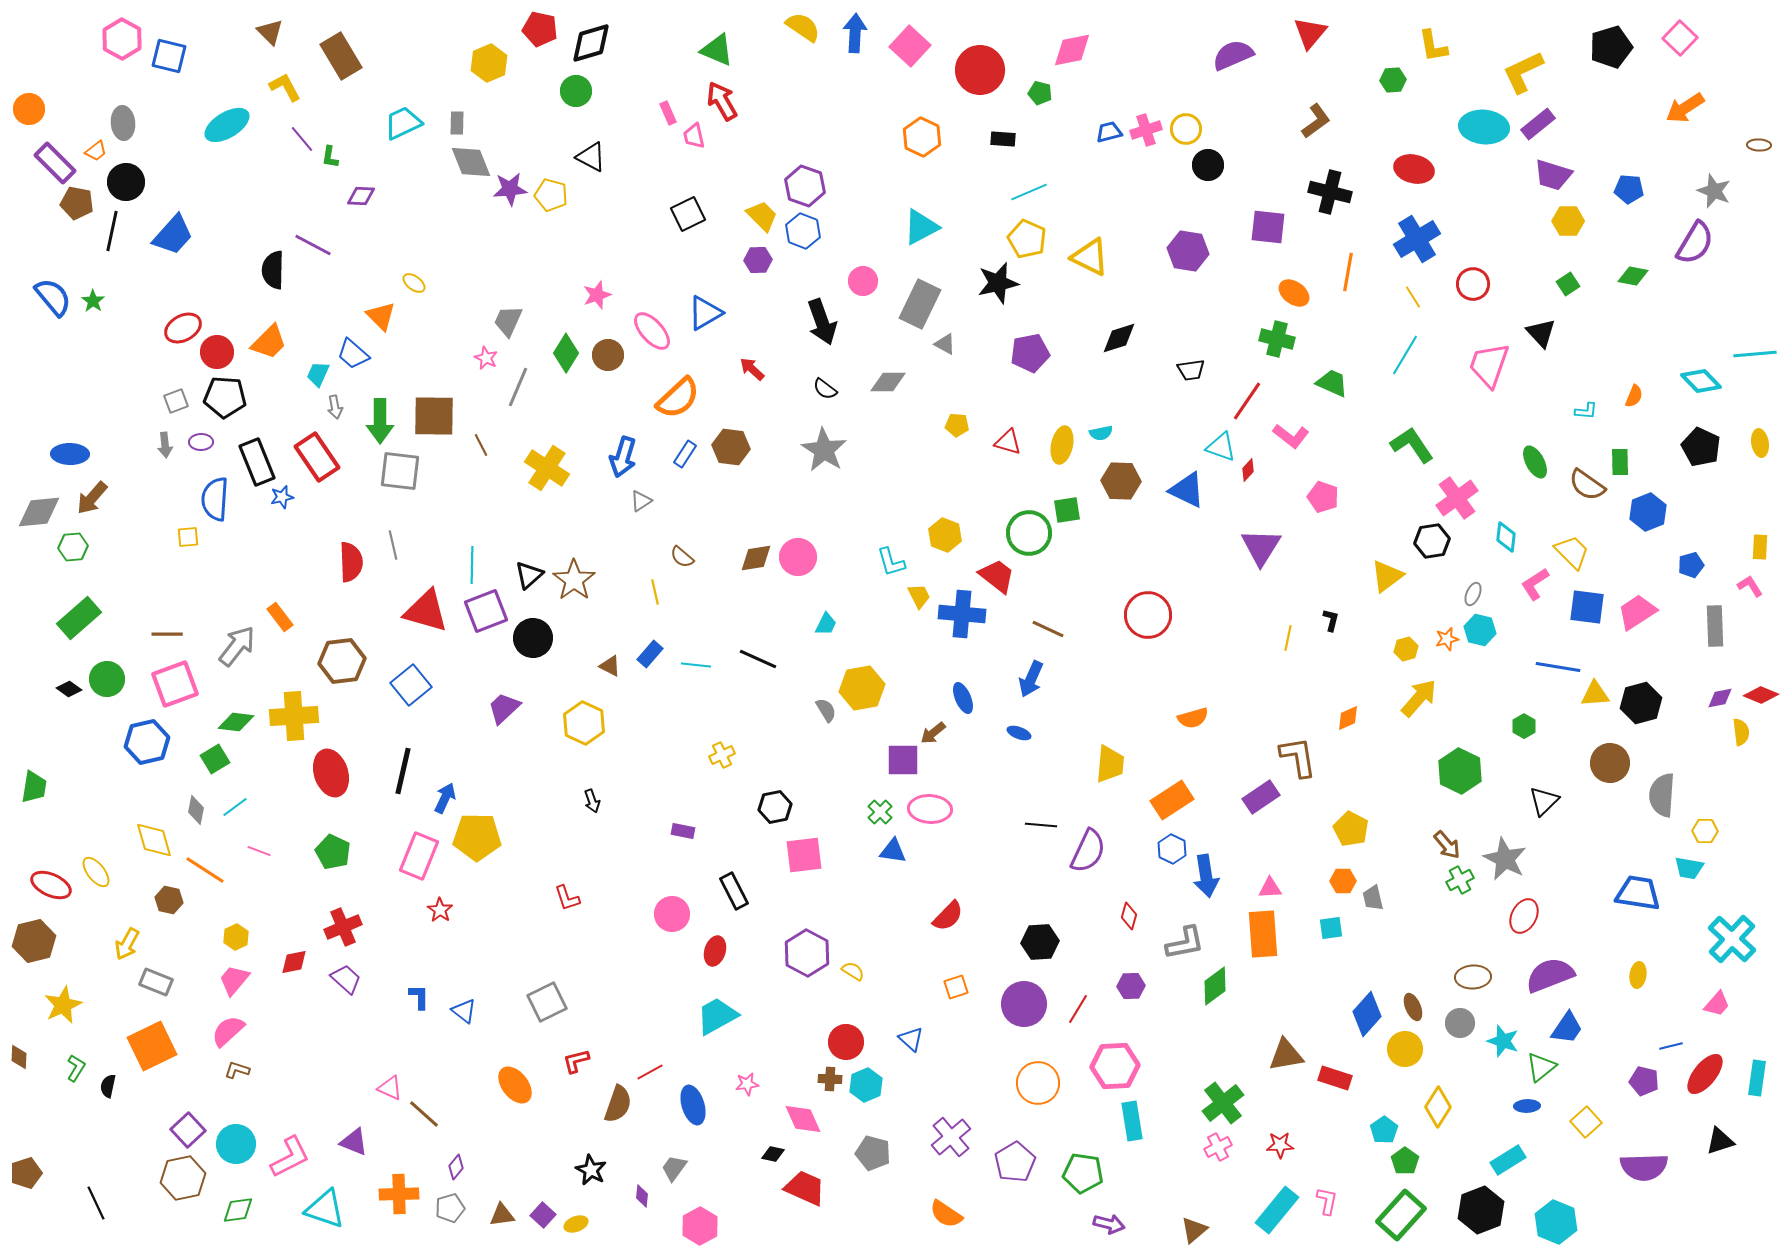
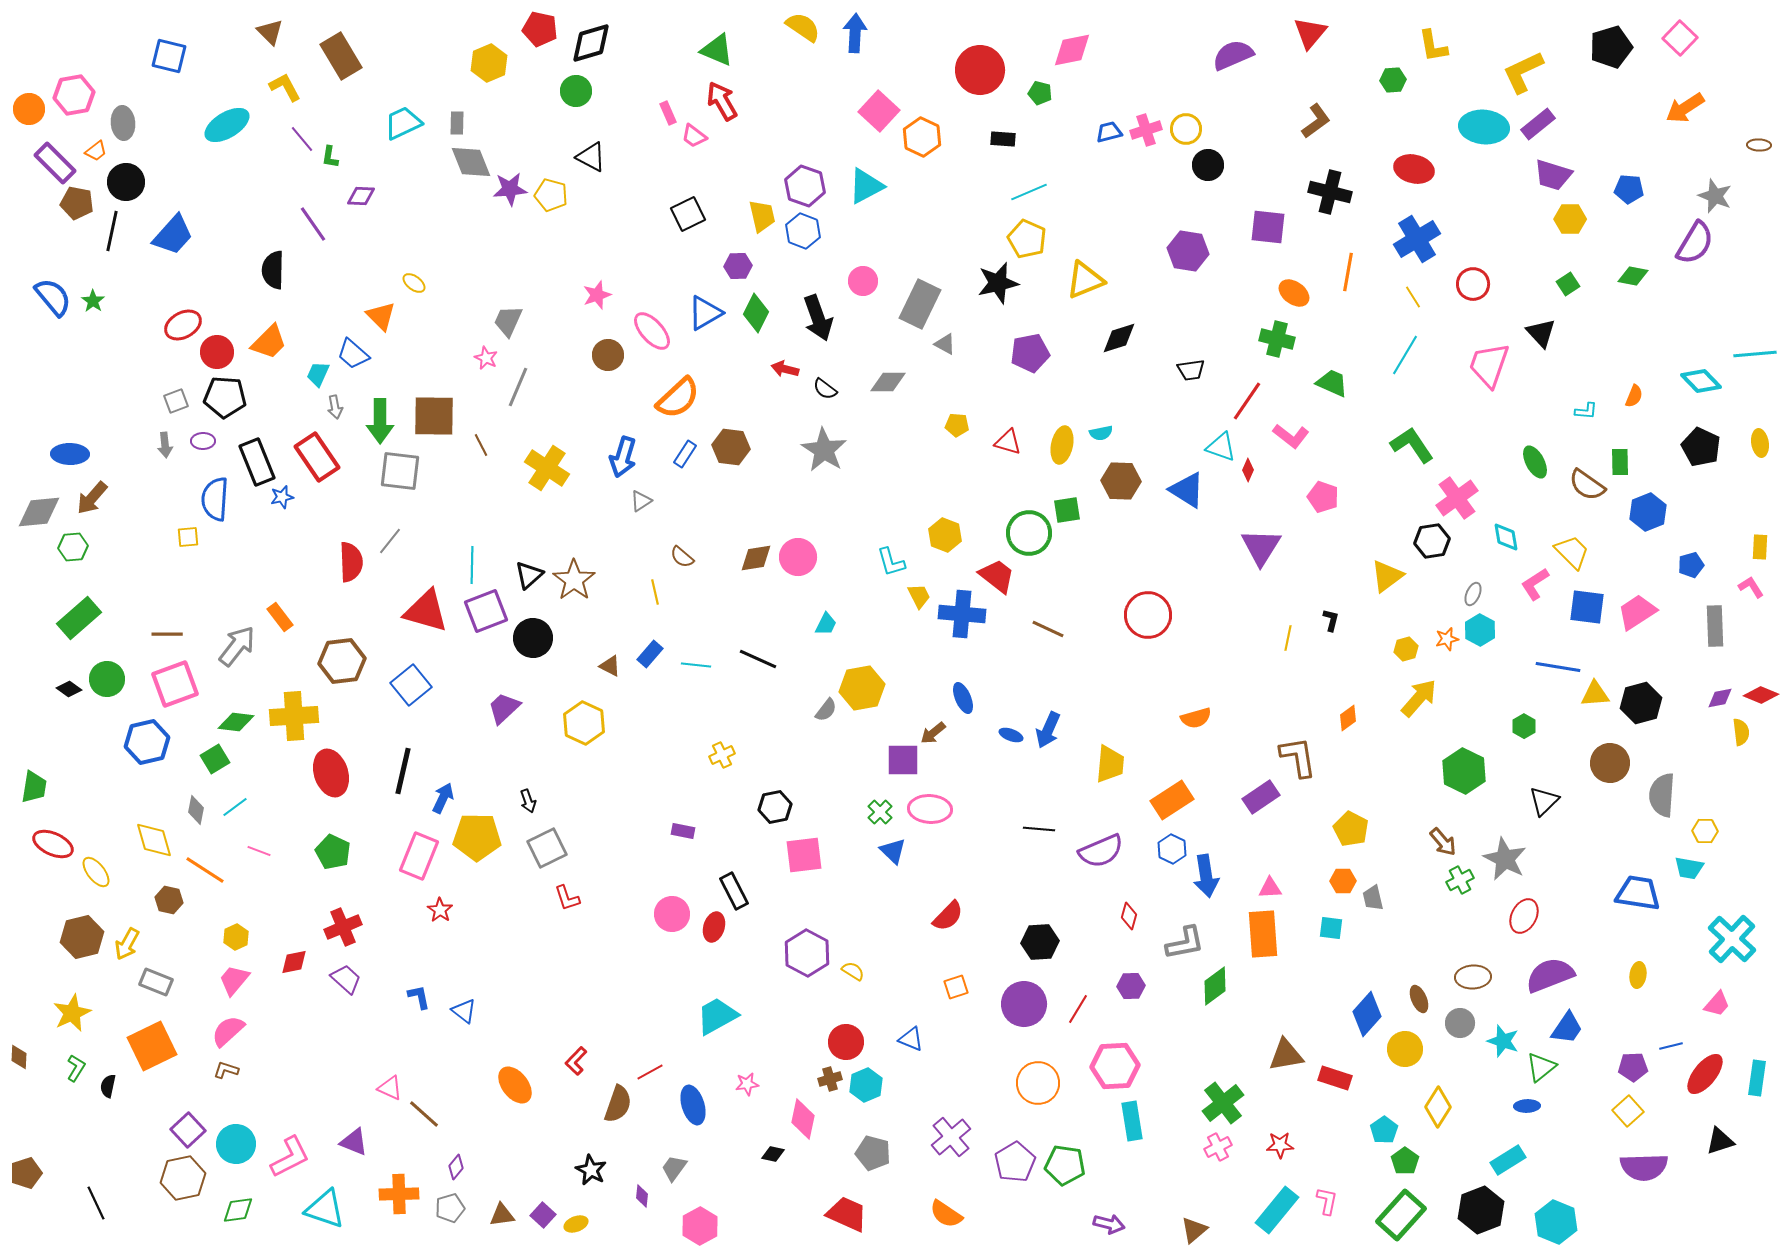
pink hexagon at (122, 39): moved 48 px left, 56 px down; rotated 21 degrees clockwise
pink square at (910, 46): moved 31 px left, 65 px down
pink trapezoid at (694, 136): rotated 40 degrees counterclockwise
gray star at (1714, 191): moved 1 px right, 5 px down
yellow trapezoid at (762, 216): rotated 32 degrees clockwise
yellow hexagon at (1568, 221): moved 2 px right, 2 px up
cyan triangle at (921, 227): moved 55 px left, 41 px up
purple line at (313, 245): moved 21 px up; rotated 27 degrees clockwise
yellow triangle at (1090, 257): moved 5 px left, 23 px down; rotated 48 degrees counterclockwise
purple hexagon at (758, 260): moved 20 px left, 6 px down
black arrow at (822, 322): moved 4 px left, 4 px up
red ellipse at (183, 328): moved 3 px up
green diamond at (566, 353): moved 190 px right, 40 px up; rotated 6 degrees counterclockwise
red arrow at (752, 369): moved 33 px right; rotated 28 degrees counterclockwise
purple ellipse at (201, 442): moved 2 px right, 1 px up
red diamond at (1248, 470): rotated 20 degrees counterclockwise
blue triangle at (1187, 490): rotated 6 degrees clockwise
cyan diamond at (1506, 537): rotated 16 degrees counterclockwise
gray line at (393, 545): moved 3 px left, 4 px up; rotated 52 degrees clockwise
pink L-shape at (1750, 586): moved 1 px right, 1 px down
cyan hexagon at (1480, 630): rotated 16 degrees clockwise
blue arrow at (1031, 679): moved 17 px right, 51 px down
gray semicircle at (826, 710): rotated 70 degrees clockwise
orange semicircle at (1193, 718): moved 3 px right
orange diamond at (1348, 718): rotated 12 degrees counterclockwise
blue ellipse at (1019, 733): moved 8 px left, 2 px down
green hexagon at (1460, 771): moved 4 px right
blue arrow at (445, 798): moved 2 px left
black arrow at (592, 801): moved 64 px left
black line at (1041, 825): moved 2 px left, 4 px down
brown arrow at (1447, 845): moved 4 px left, 3 px up
blue triangle at (893, 851): rotated 36 degrees clockwise
purple semicircle at (1088, 851): moved 13 px right; rotated 42 degrees clockwise
red ellipse at (51, 885): moved 2 px right, 41 px up
cyan square at (1331, 928): rotated 15 degrees clockwise
brown hexagon at (34, 941): moved 48 px right, 4 px up
red ellipse at (715, 951): moved 1 px left, 24 px up
blue L-shape at (419, 997): rotated 12 degrees counterclockwise
gray square at (547, 1002): moved 154 px up
yellow star at (63, 1005): moved 9 px right, 8 px down
brown ellipse at (1413, 1007): moved 6 px right, 8 px up
blue triangle at (911, 1039): rotated 20 degrees counterclockwise
red L-shape at (576, 1061): rotated 32 degrees counterclockwise
brown L-shape at (237, 1070): moved 11 px left
brown cross at (830, 1079): rotated 20 degrees counterclockwise
purple pentagon at (1644, 1081): moved 11 px left, 14 px up; rotated 16 degrees counterclockwise
pink diamond at (803, 1119): rotated 36 degrees clockwise
yellow square at (1586, 1122): moved 42 px right, 11 px up
green pentagon at (1083, 1173): moved 18 px left, 8 px up
red trapezoid at (805, 1188): moved 42 px right, 26 px down
